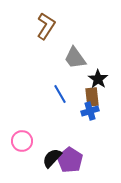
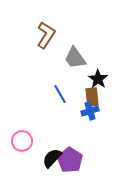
brown L-shape: moved 9 px down
